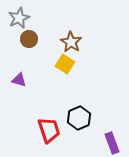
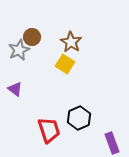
gray star: moved 32 px down
brown circle: moved 3 px right, 2 px up
purple triangle: moved 4 px left, 9 px down; rotated 21 degrees clockwise
